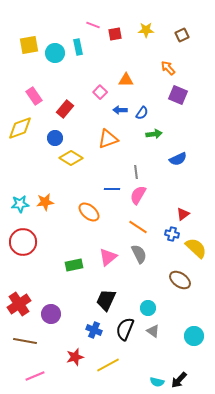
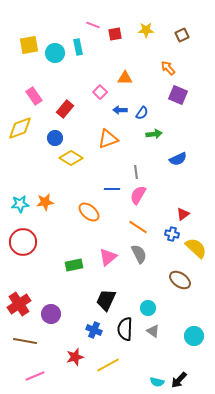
orange triangle at (126, 80): moved 1 px left, 2 px up
black semicircle at (125, 329): rotated 20 degrees counterclockwise
